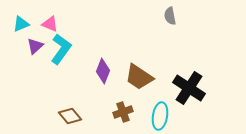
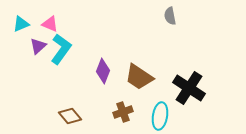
purple triangle: moved 3 px right
